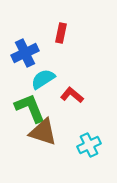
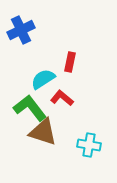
red rectangle: moved 9 px right, 29 px down
blue cross: moved 4 px left, 23 px up
red L-shape: moved 10 px left, 3 px down
green L-shape: rotated 16 degrees counterclockwise
cyan cross: rotated 35 degrees clockwise
